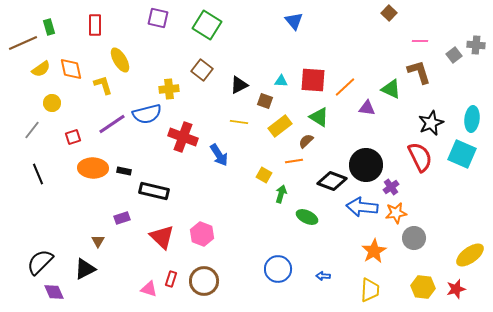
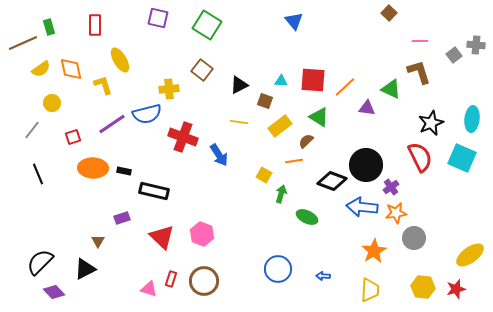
cyan square at (462, 154): moved 4 px down
purple diamond at (54, 292): rotated 20 degrees counterclockwise
